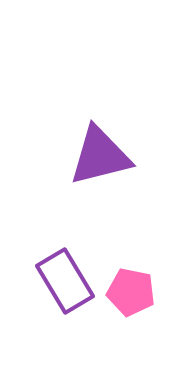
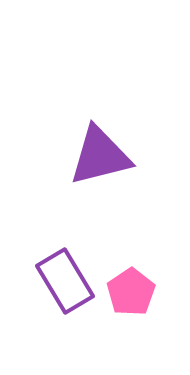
pink pentagon: rotated 27 degrees clockwise
